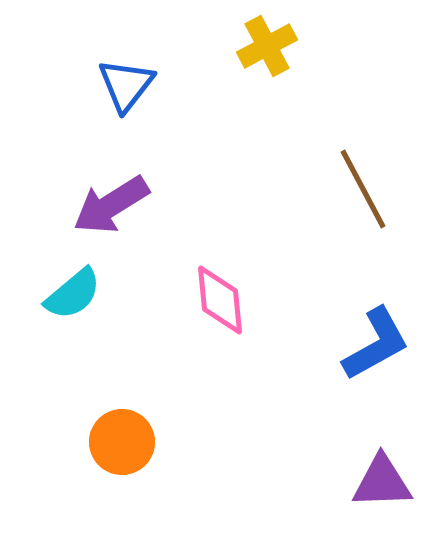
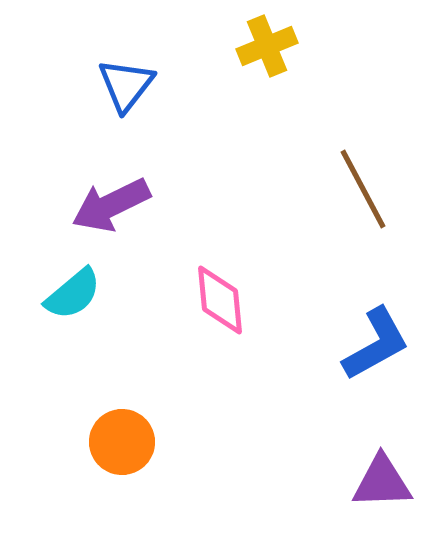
yellow cross: rotated 6 degrees clockwise
purple arrow: rotated 6 degrees clockwise
